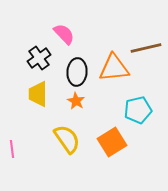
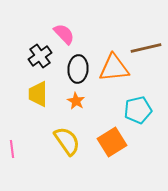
black cross: moved 1 px right, 2 px up
black ellipse: moved 1 px right, 3 px up
yellow semicircle: moved 2 px down
